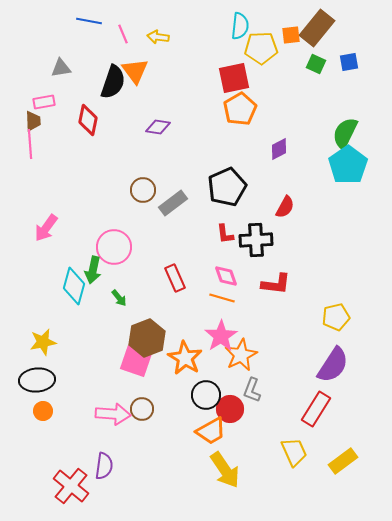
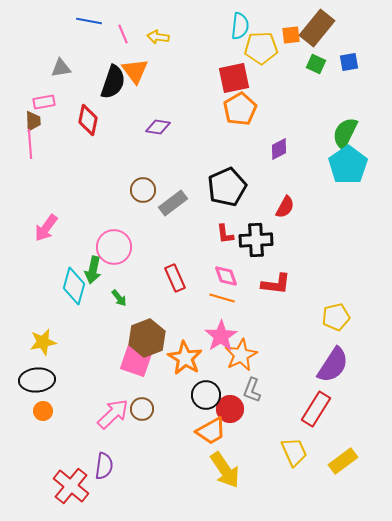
pink arrow at (113, 414): rotated 48 degrees counterclockwise
